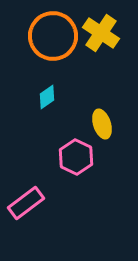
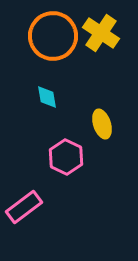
cyan diamond: rotated 65 degrees counterclockwise
pink hexagon: moved 10 px left
pink rectangle: moved 2 px left, 4 px down
